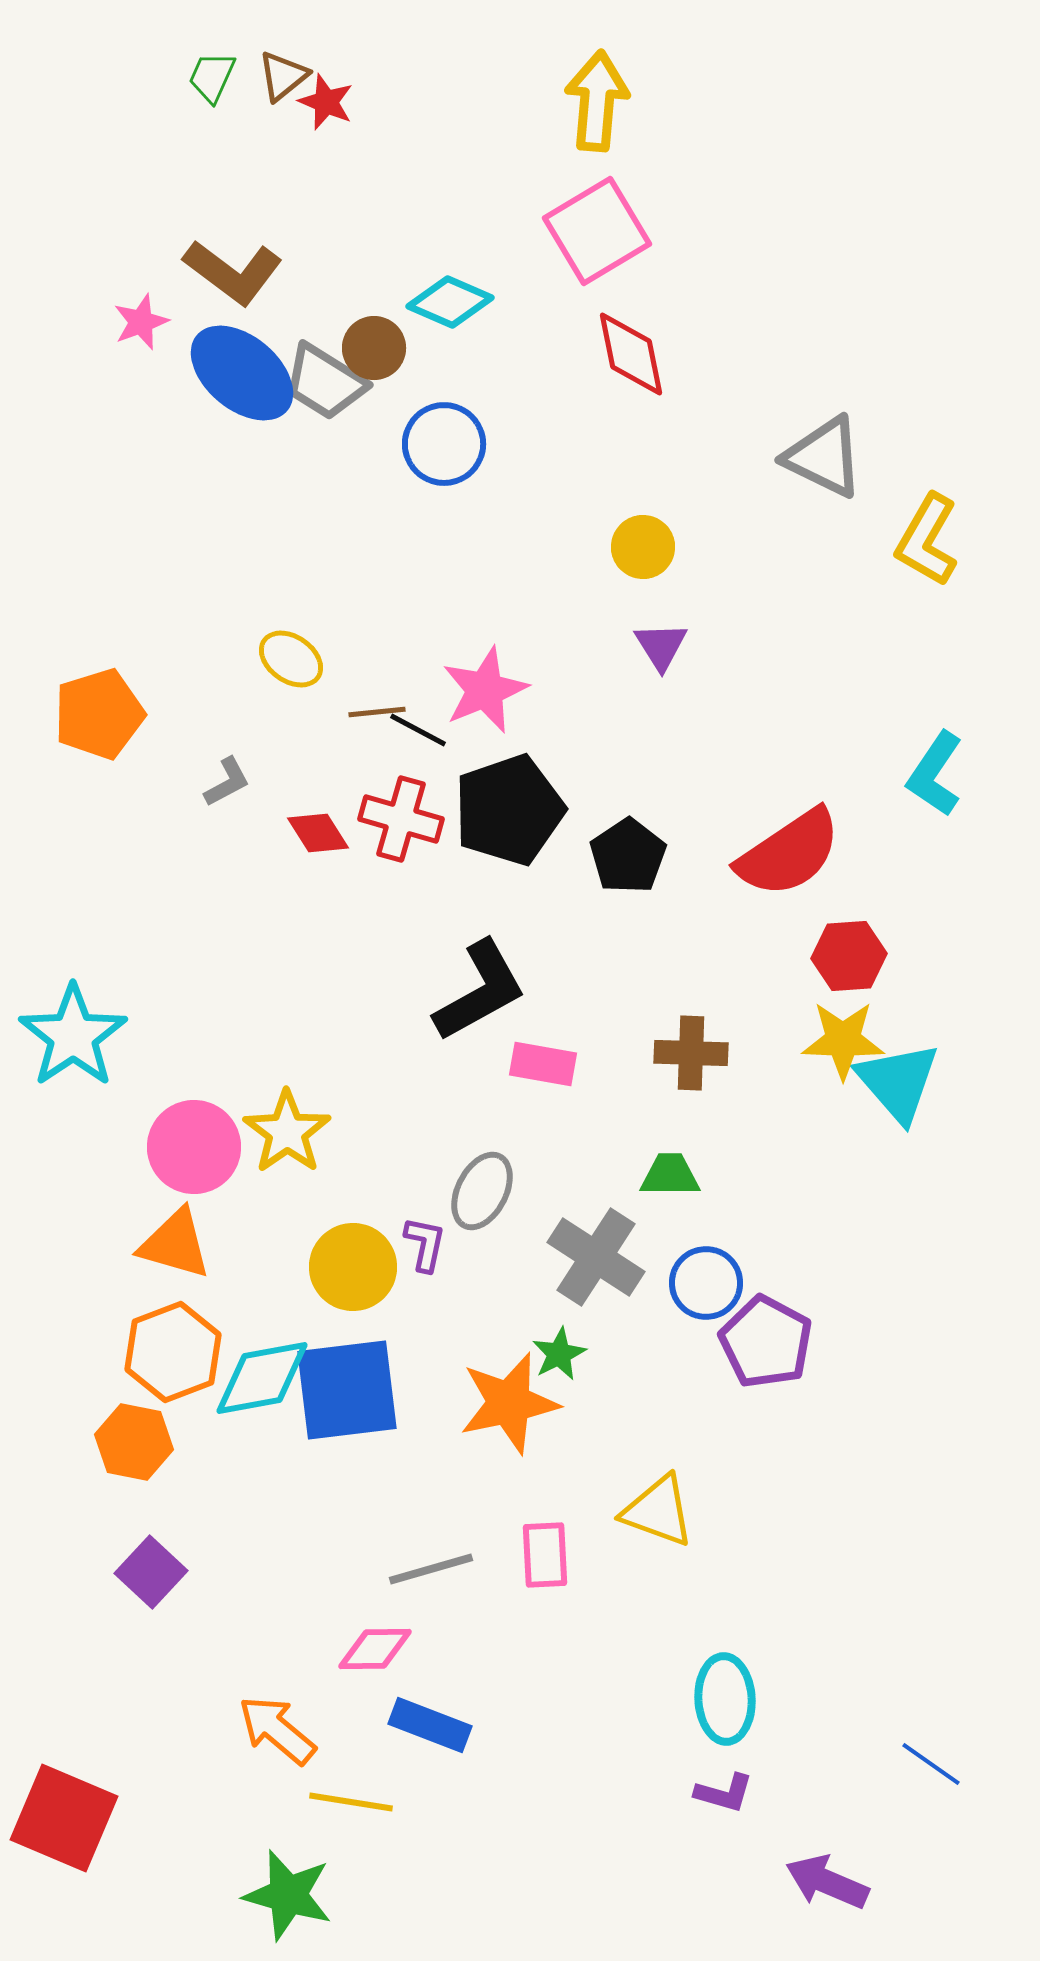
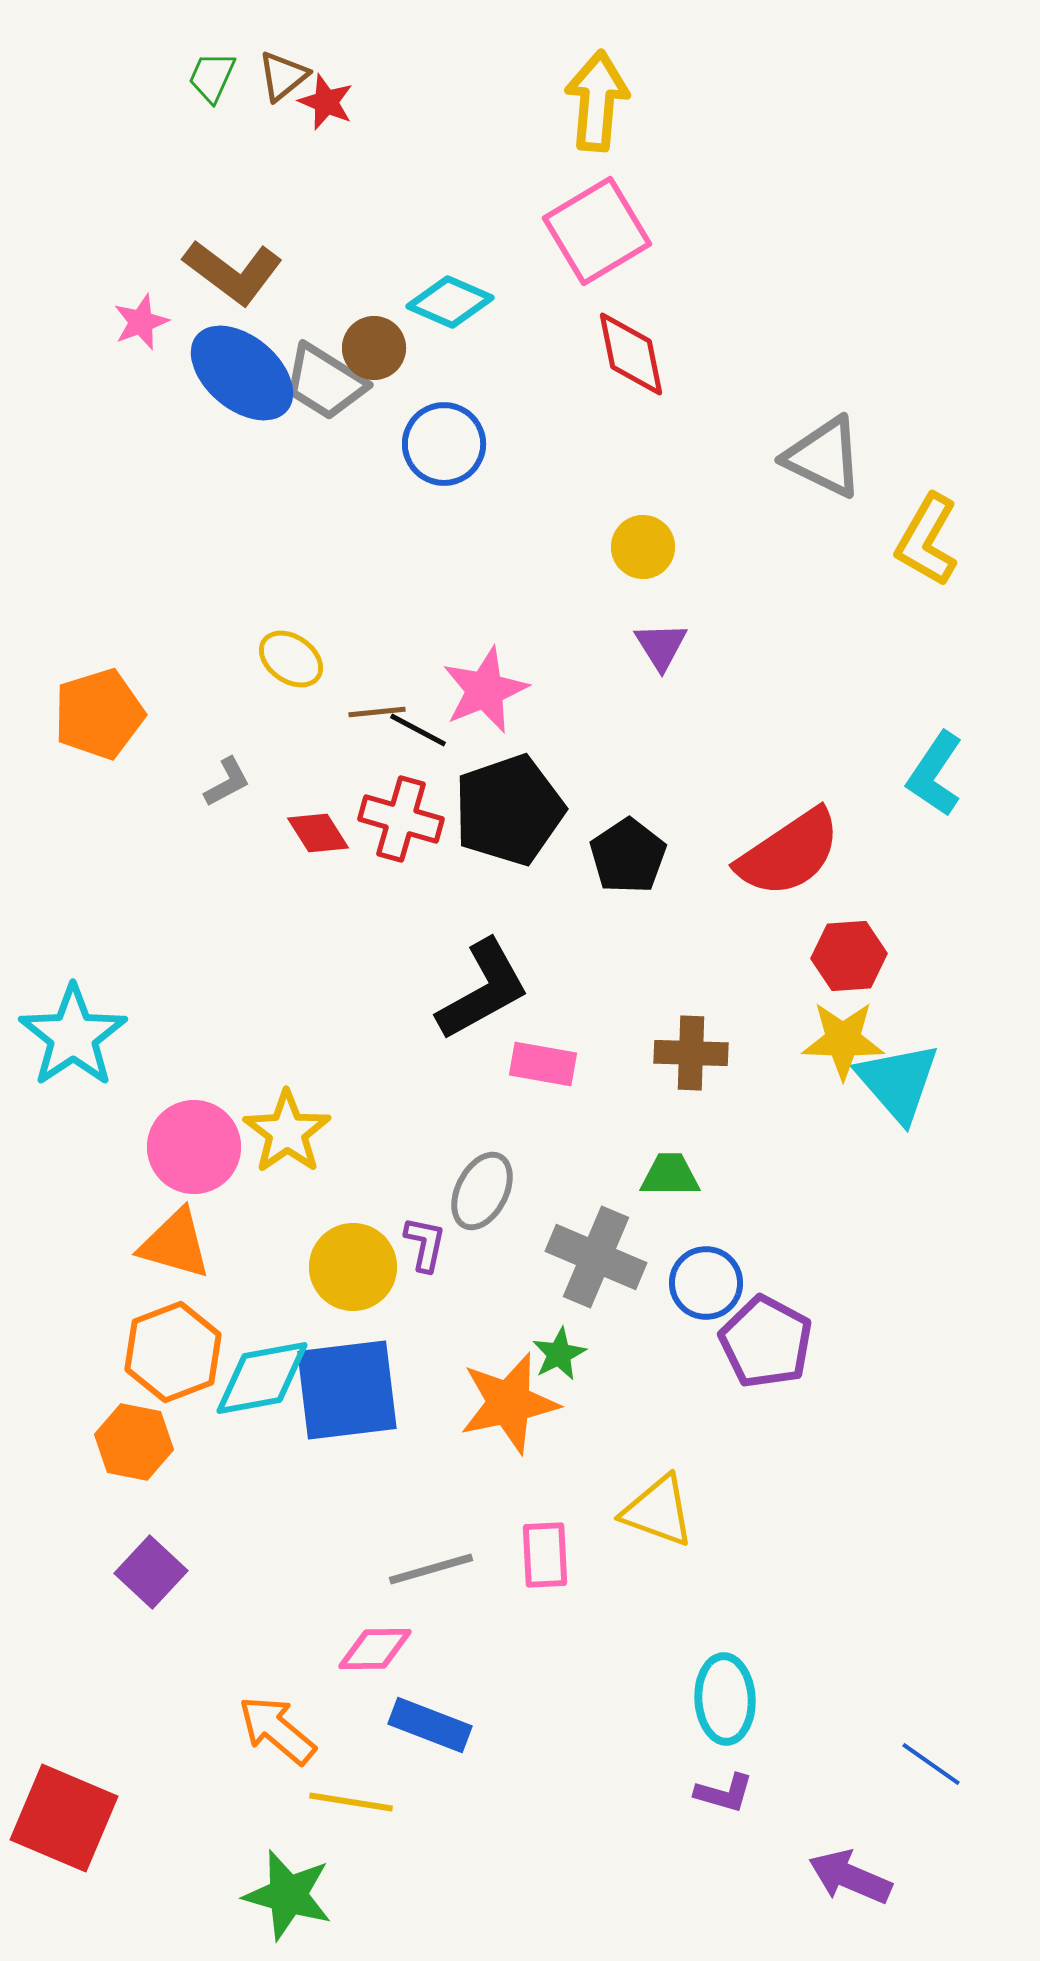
black L-shape at (480, 991): moved 3 px right, 1 px up
gray cross at (596, 1257): rotated 10 degrees counterclockwise
purple arrow at (827, 1882): moved 23 px right, 5 px up
